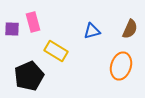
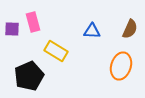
blue triangle: rotated 18 degrees clockwise
